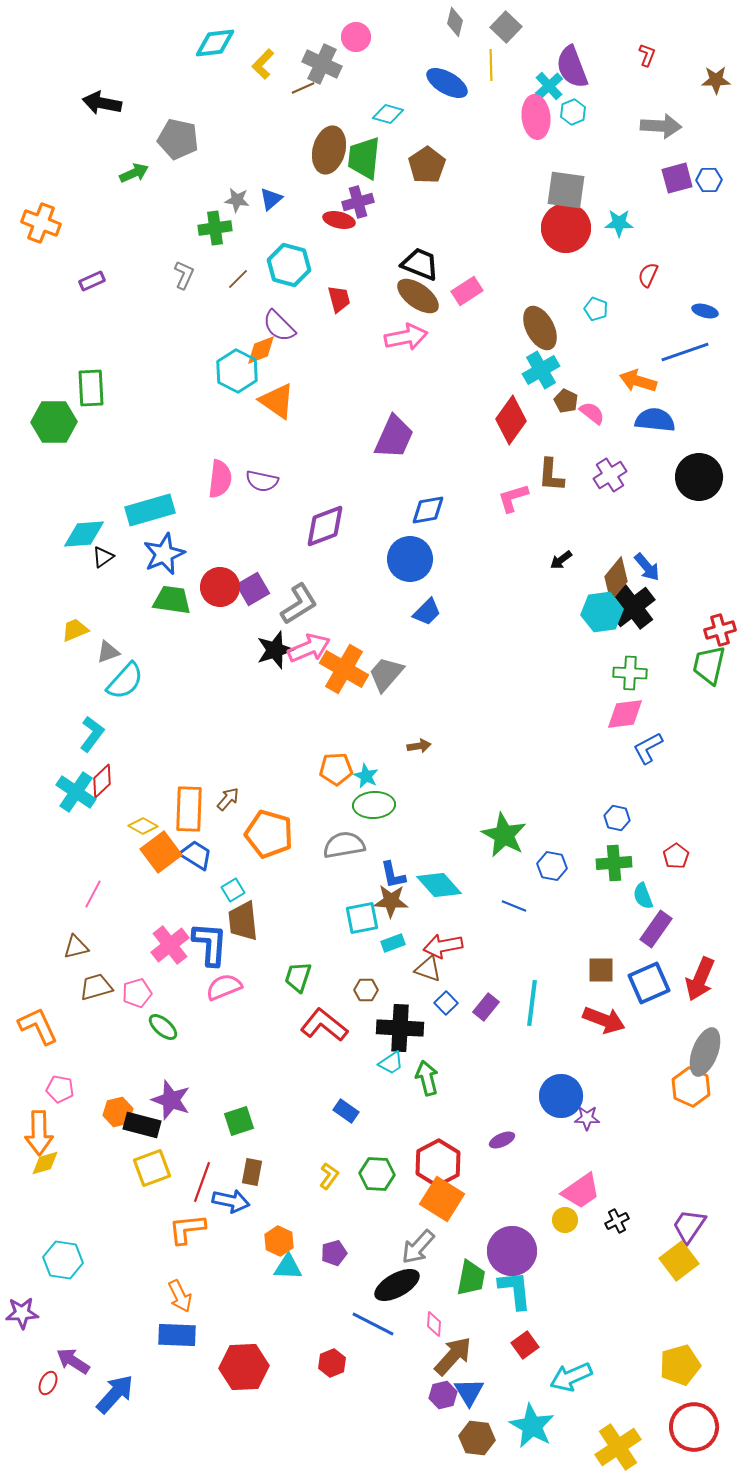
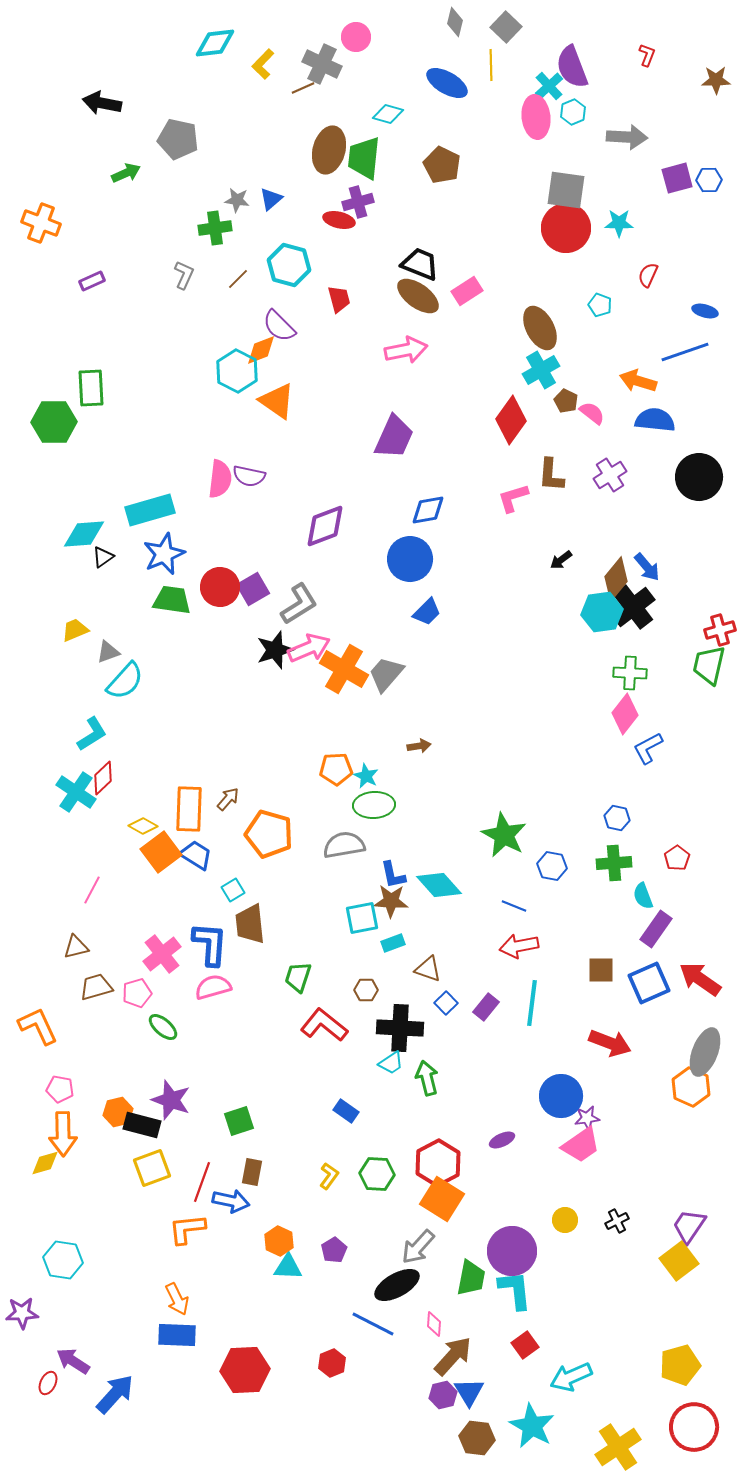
gray arrow at (661, 126): moved 34 px left, 11 px down
brown pentagon at (427, 165): moved 15 px right; rotated 12 degrees counterclockwise
green arrow at (134, 173): moved 8 px left
cyan pentagon at (596, 309): moved 4 px right, 4 px up
pink arrow at (406, 337): moved 13 px down
purple semicircle at (262, 481): moved 13 px left, 5 px up
pink diamond at (625, 714): rotated 45 degrees counterclockwise
cyan L-shape at (92, 734): rotated 21 degrees clockwise
red diamond at (102, 781): moved 1 px right, 3 px up
red pentagon at (676, 856): moved 1 px right, 2 px down
pink line at (93, 894): moved 1 px left, 4 px up
brown trapezoid at (243, 921): moved 7 px right, 3 px down
pink cross at (170, 945): moved 8 px left, 9 px down
red arrow at (443, 946): moved 76 px right
red arrow at (700, 979): rotated 102 degrees clockwise
pink semicircle at (224, 987): moved 11 px left; rotated 6 degrees clockwise
red arrow at (604, 1020): moved 6 px right, 23 px down
purple star at (587, 1118): rotated 10 degrees counterclockwise
orange arrow at (39, 1133): moved 24 px right, 1 px down
pink trapezoid at (581, 1191): moved 46 px up
purple pentagon at (334, 1253): moved 3 px up; rotated 15 degrees counterclockwise
orange arrow at (180, 1296): moved 3 px left, 3 px down
red hexagon at (244, 1367): moved 1 px right, 3 px down
